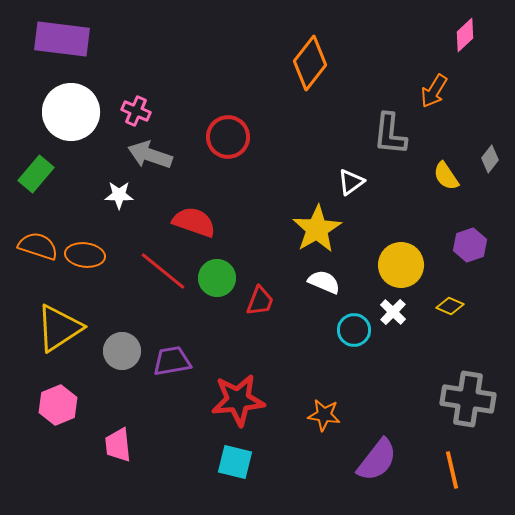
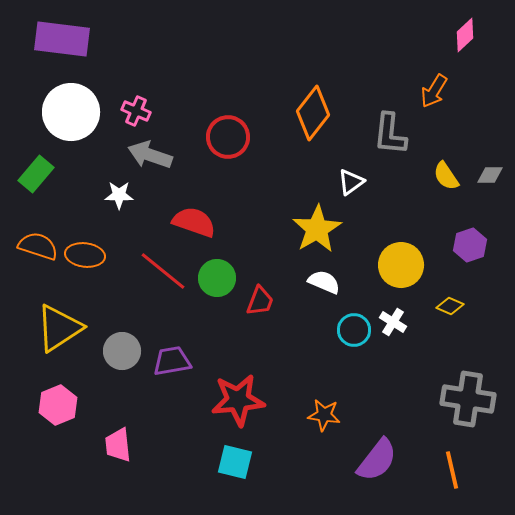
orange diamond: moved 3 px right, 50 px down
gray diamond: moved 16 px down; rotated 52 degrees clockwise
white cross: moved 10 px down; rotated 12 degrees counterclockwise
